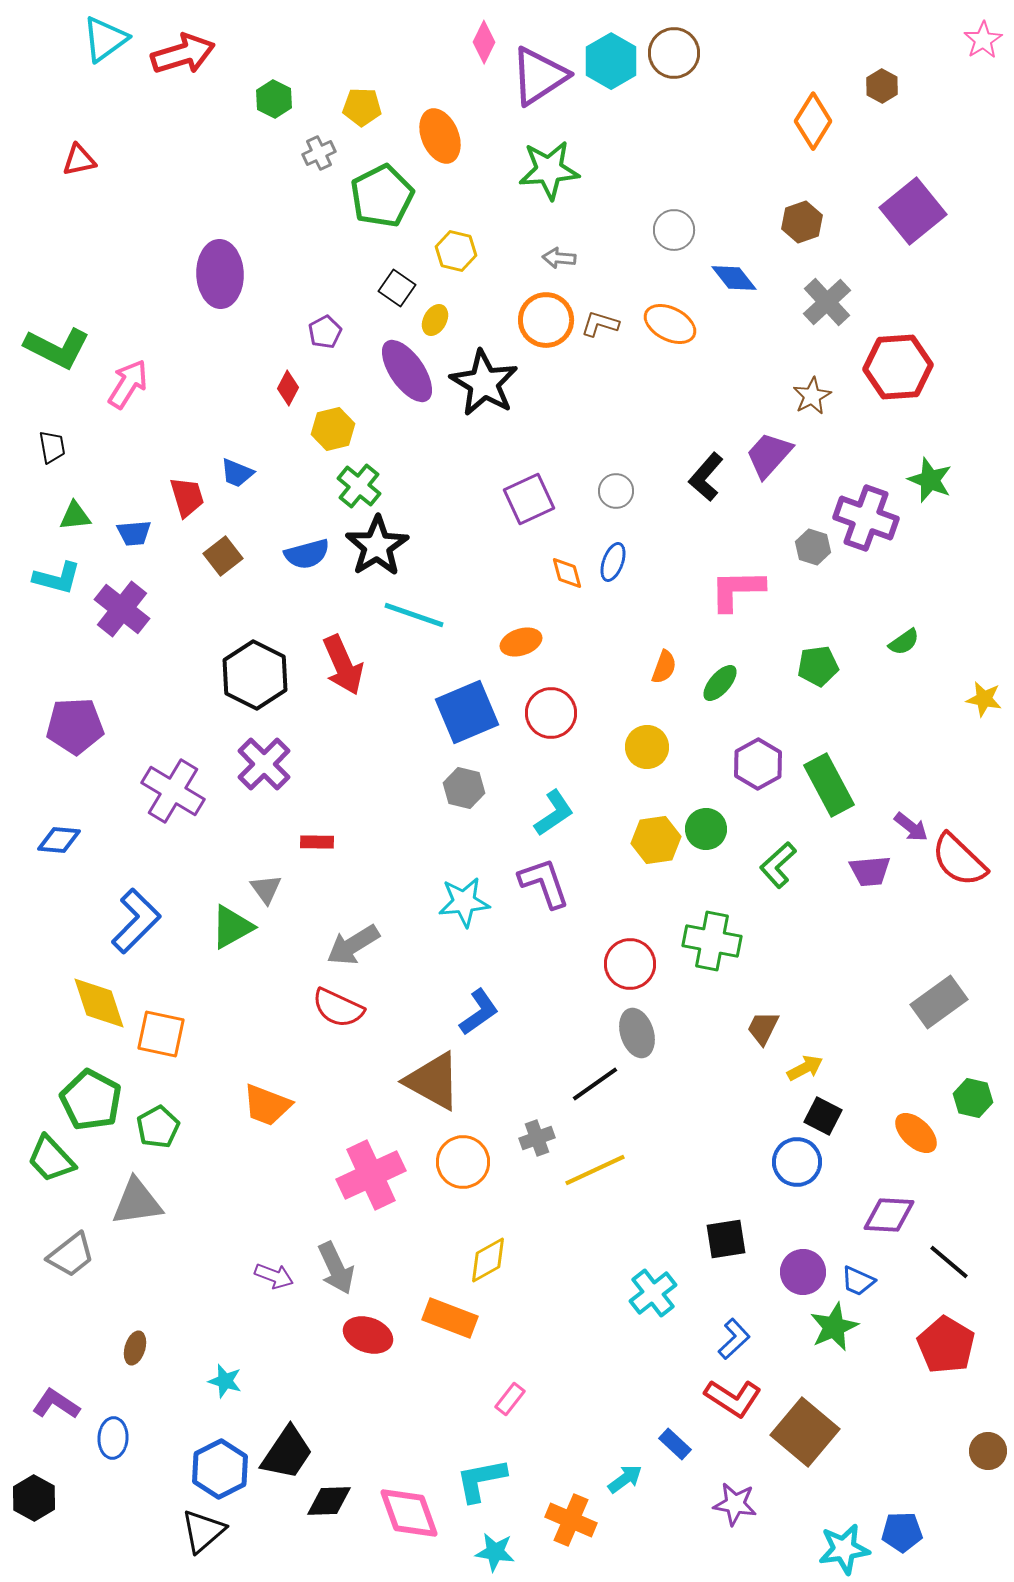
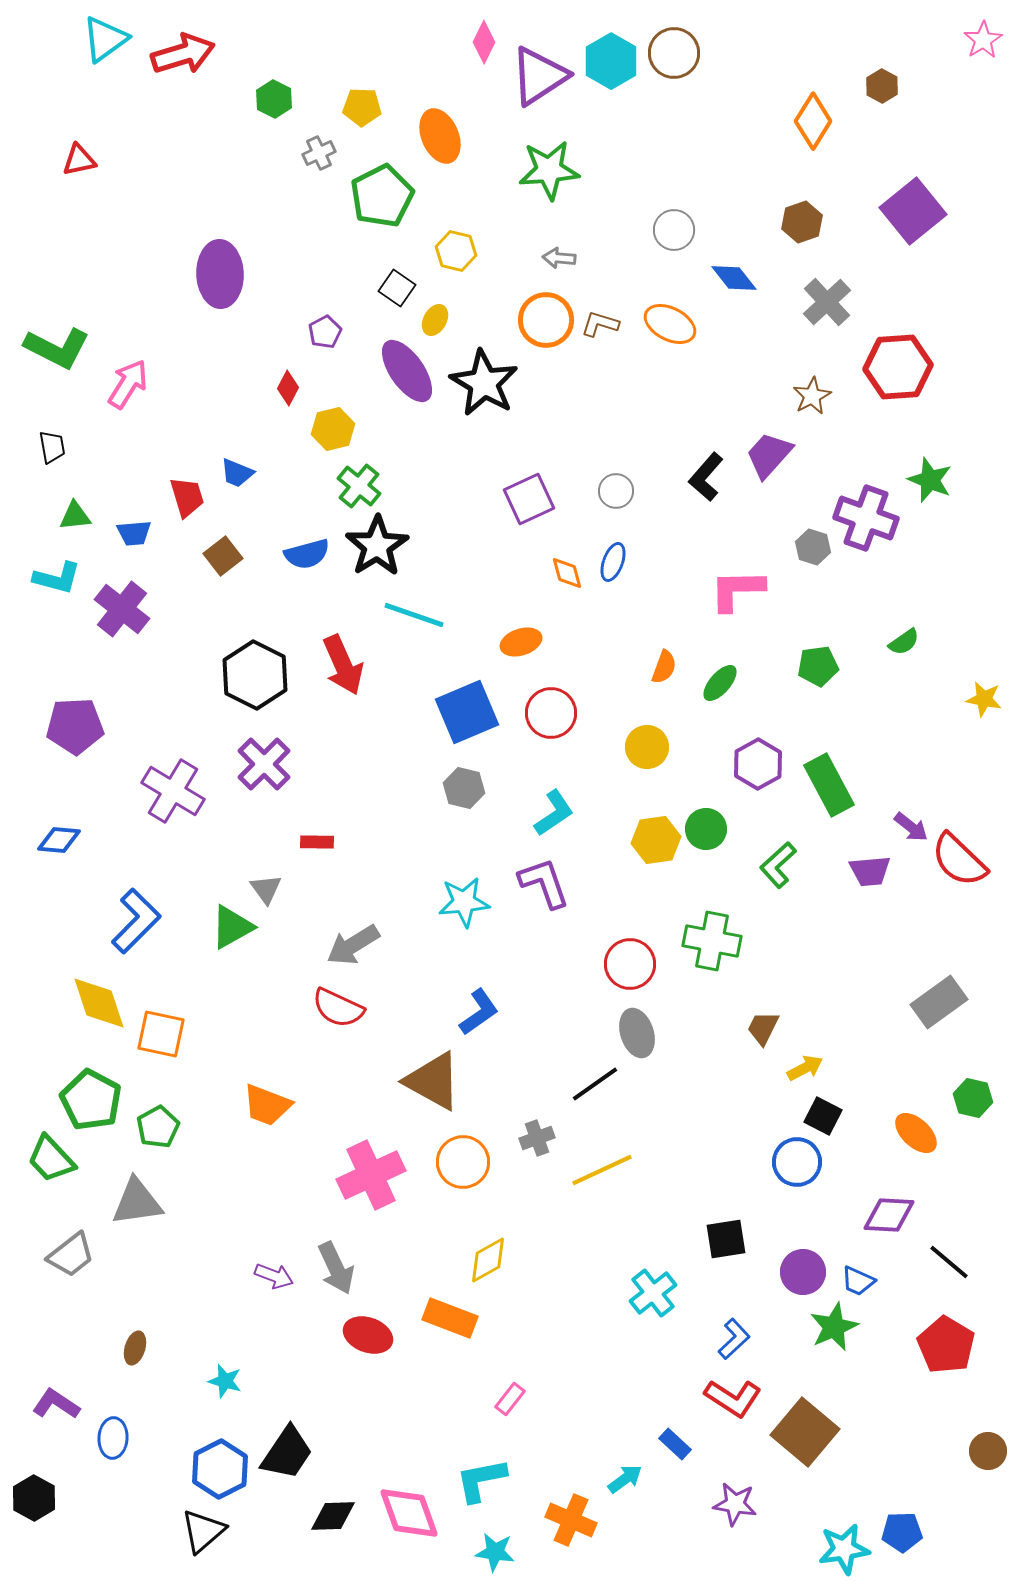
yellow line at (595, 1170): moved 7 px right
black diamond at (329, 1501): moved 4 px right, 15 px down
